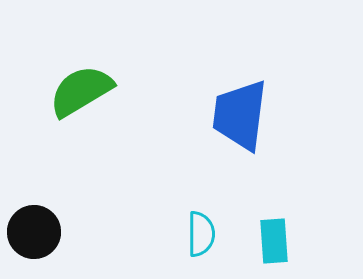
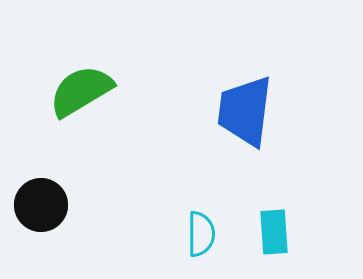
blue trapezoid: moved 5 px right, 4 px up
black circle: moved 7 px right, 27 px up
cyan rectangle: moved 9 px up
